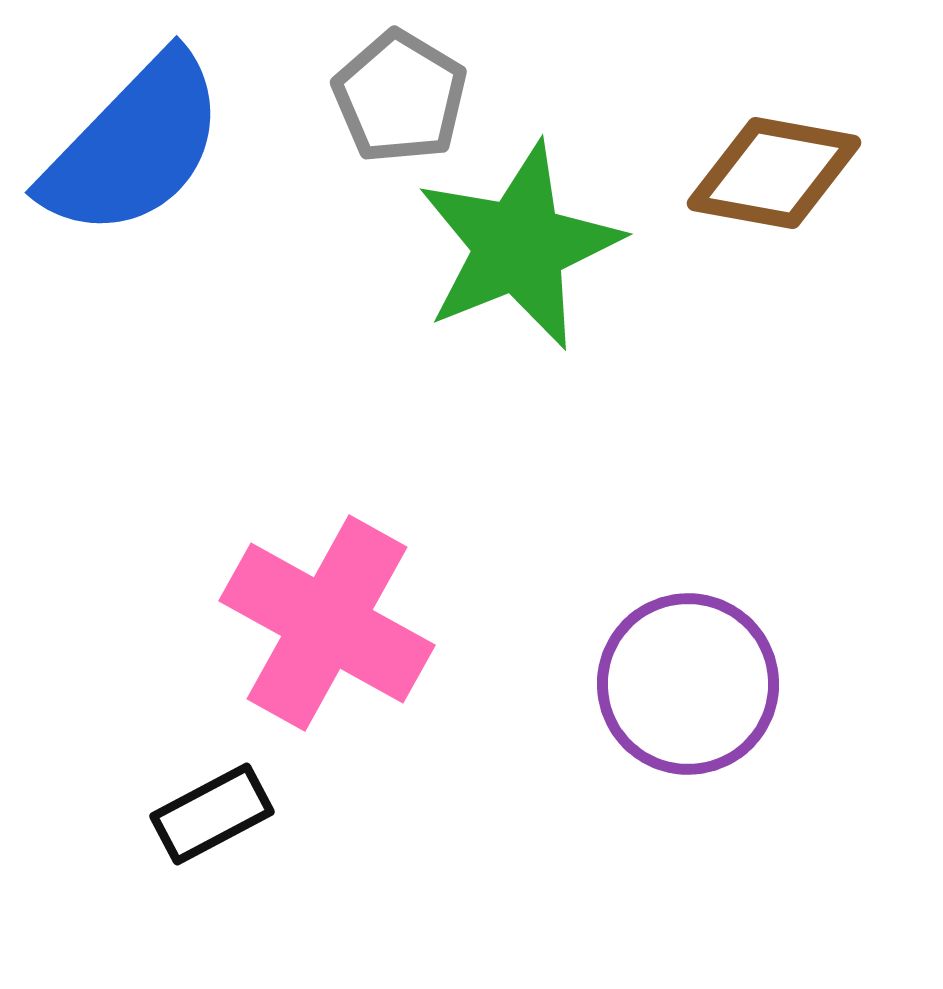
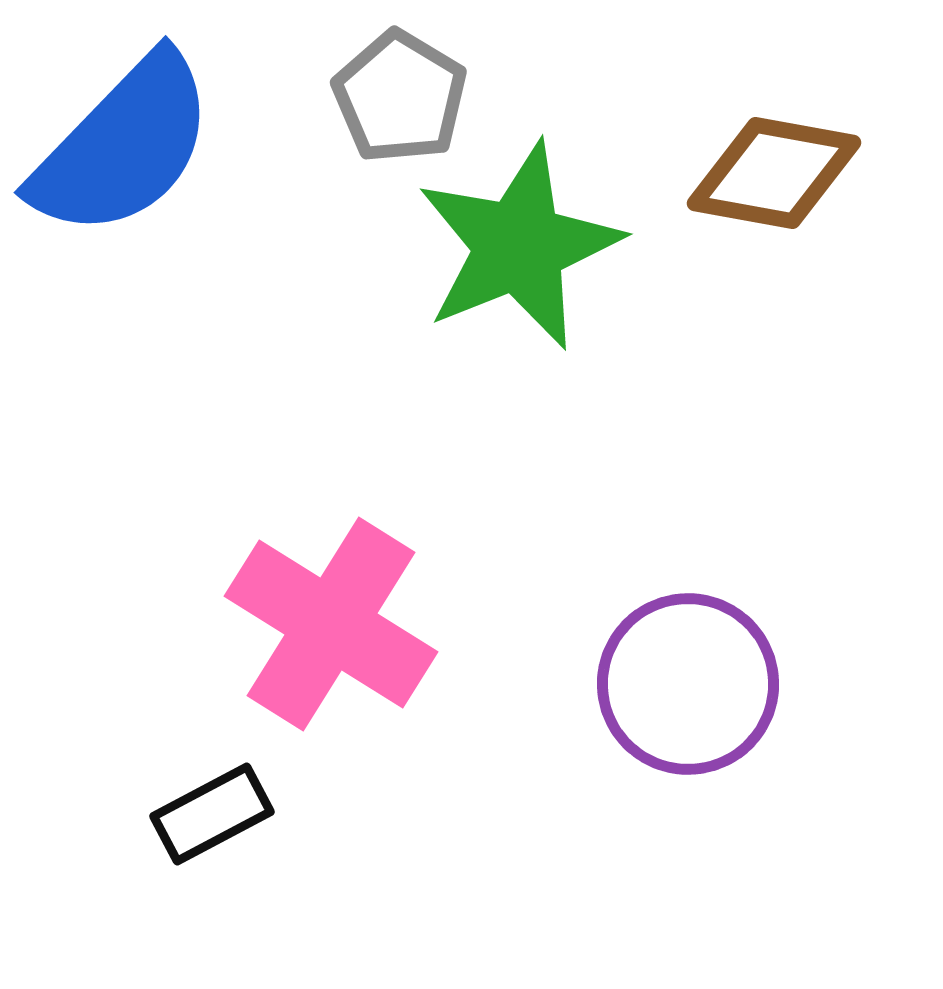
blue semicircle: moved 11 px left
pink cross: moved 4 px right, 1 px down; rotated 3 degrees clockwise
